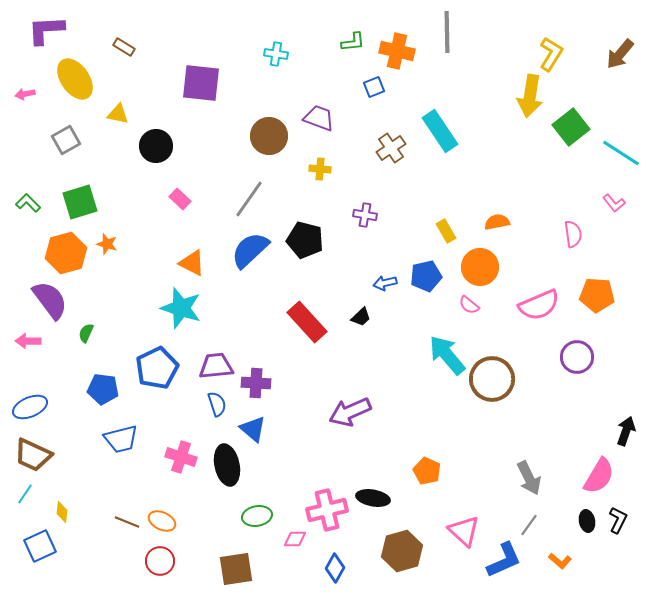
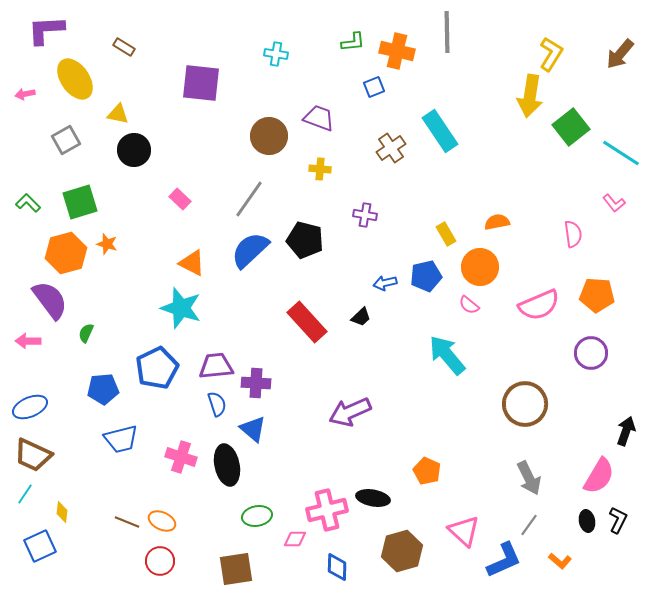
black circle at (156, 146): moved 22 px left, 4 px down
yellow rectangle at (446, 231): moved 3 px down
purple circle at (577, 357): moved 14 px right, 4 px up
brown circle at (492, 379): moved 33 px right, 25 px down
blue pentagon at (103, 389): rotated 12 degrees counterclockwise
blue diamond at (335, 568): moved 2 px right, 1 px up; rotated 28 degrees counterclockwise
